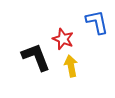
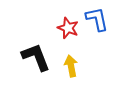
blue L-shape: moved 3 px up
red star: moved 5 px right, 11 px up
